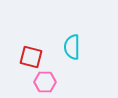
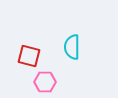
red square: moved 2 px left, 1 px up
